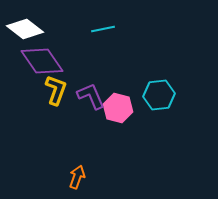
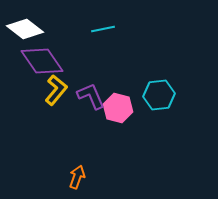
yellow L-shape: rotated 20 degrees clockwise
